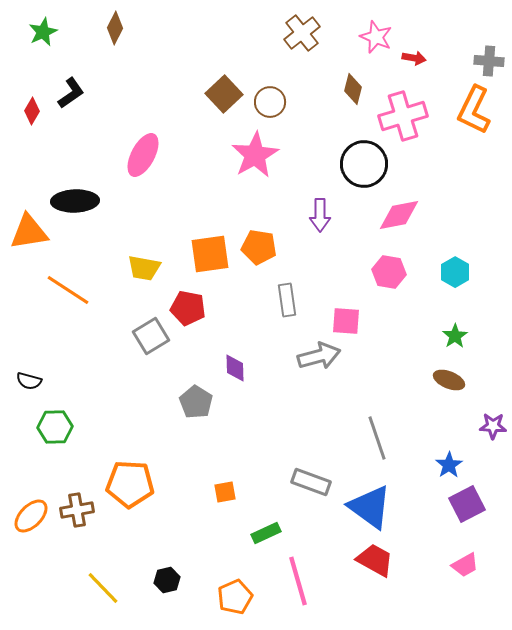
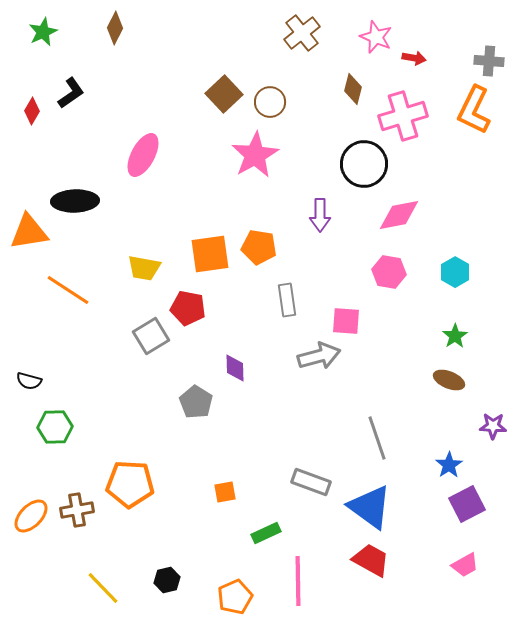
red trapezoid at (375, 560): moved 4 px left
pink line at (298, 581): rotated 15 degrees clockwise
